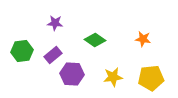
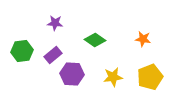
yellow pentagon: moved 1 px left, 1 px up; rotated 15 degrees counterclockwise
